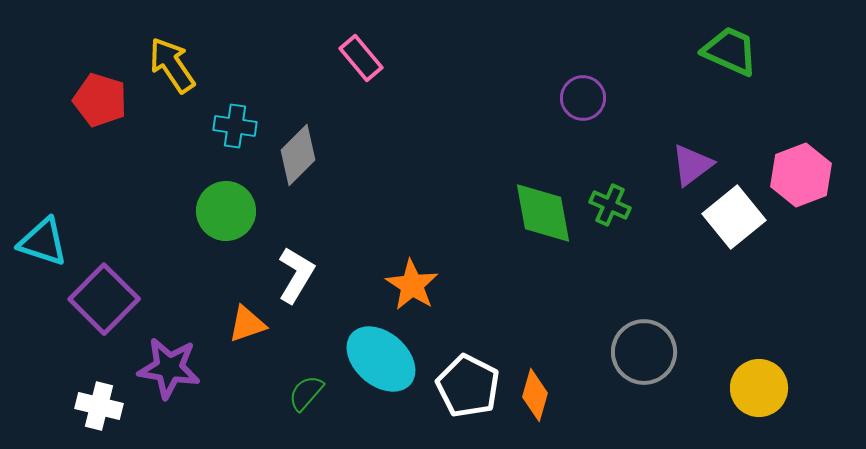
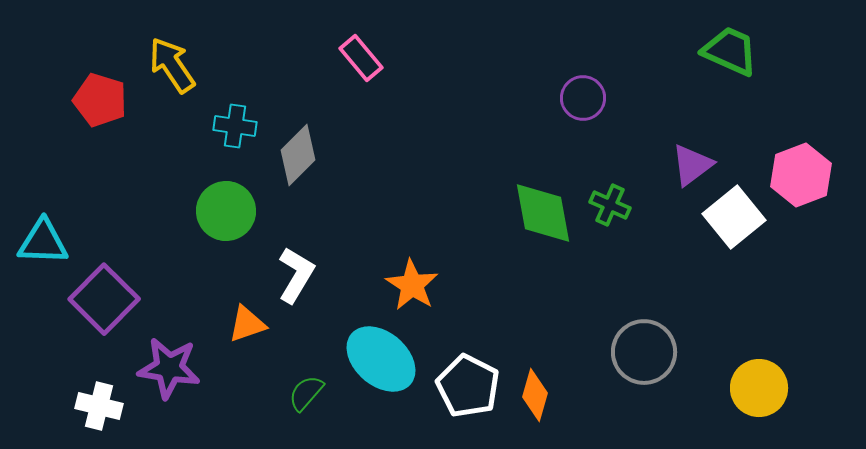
cyan triangle: rotated 16 degrees counterclockwise
